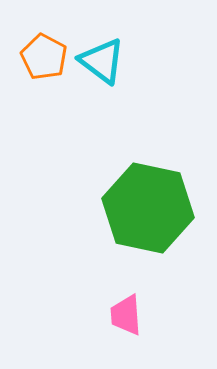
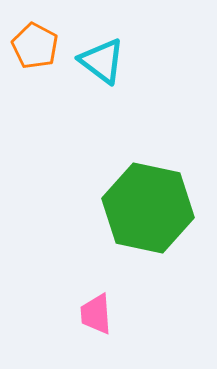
orange pentagon: moved 9 px left, 11 px up
pink trapezoid: moved 30 px left, 1 px up
